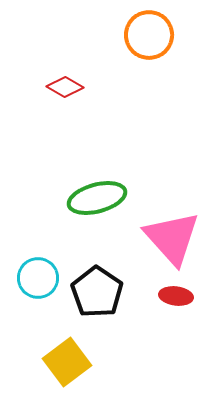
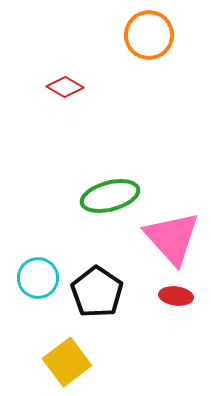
green ellipse: moved 13 px right, 2 px up
